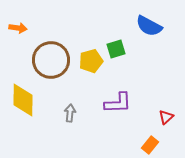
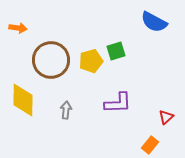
blue semicircle: moved 5 px right, 4 px up
green square: moved 2 px down
gray arrow: moved 4 px left, 3 px up
